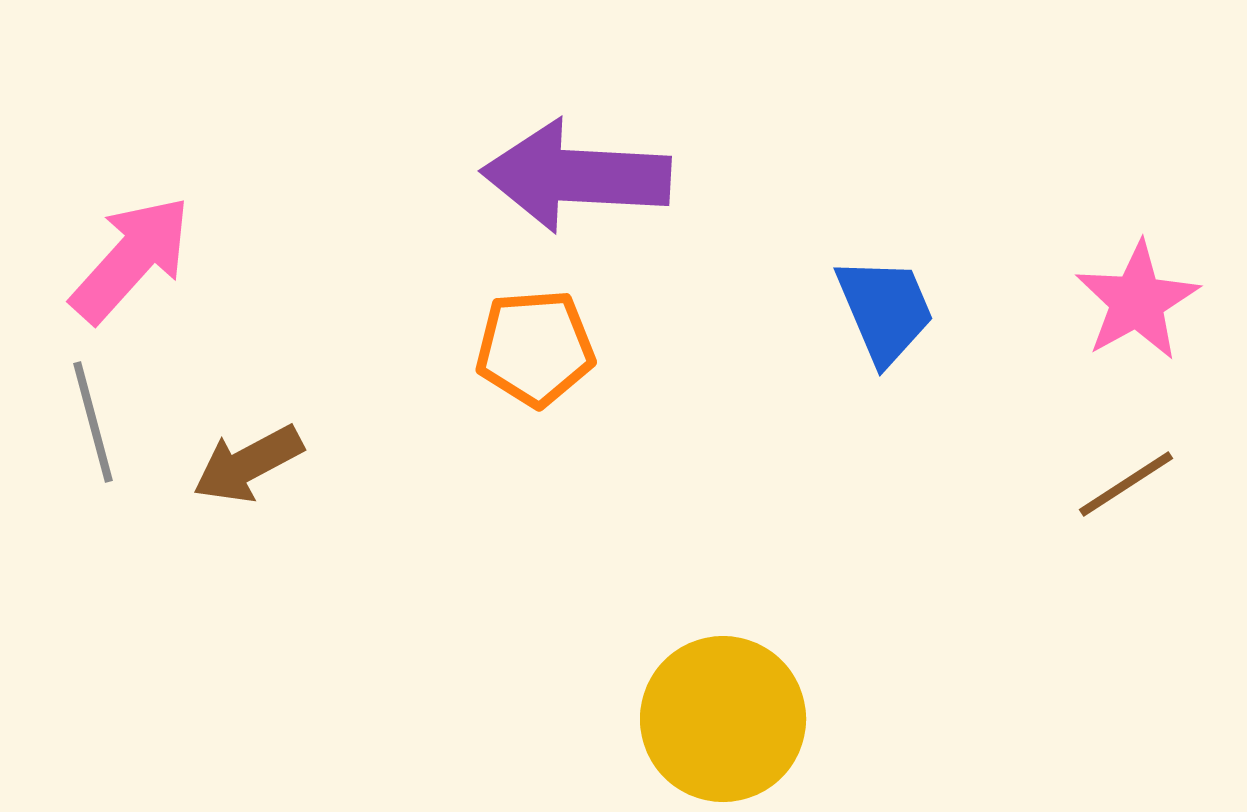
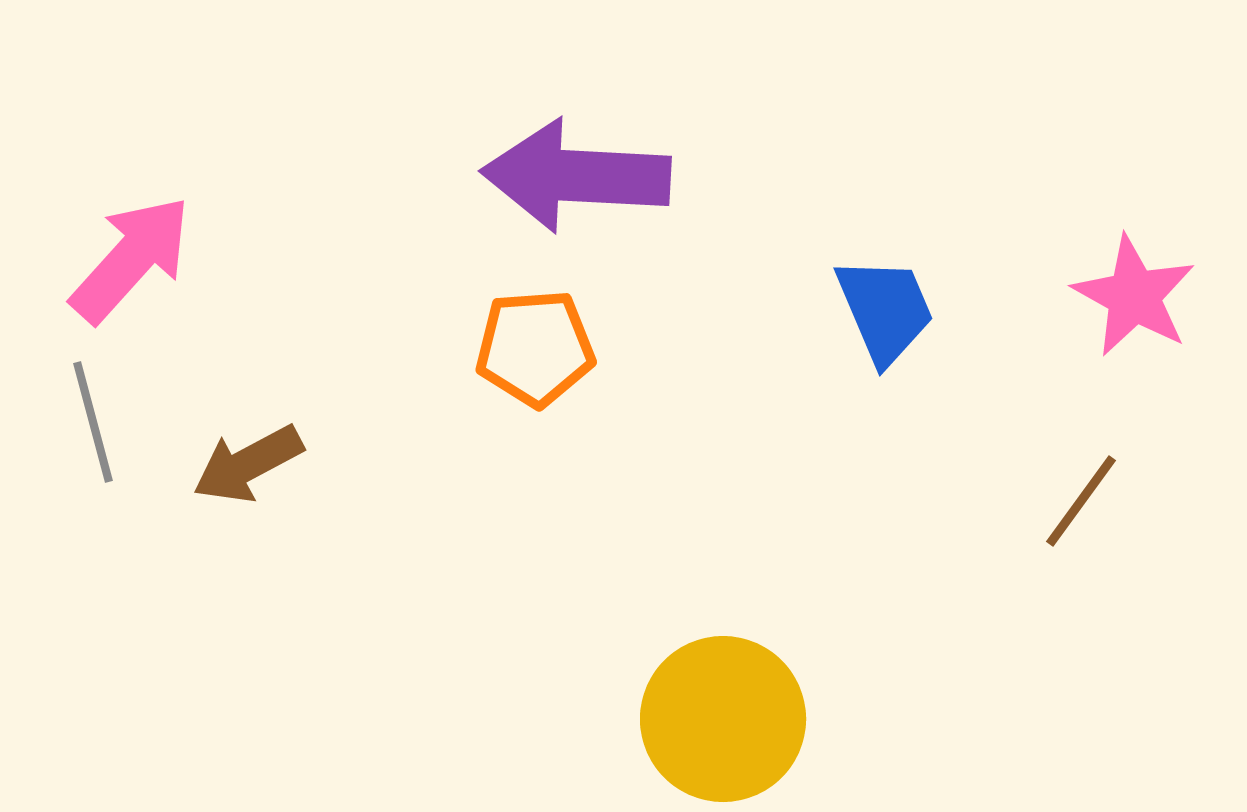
pink star: moved 3 px left, 5 px up; rotated 14 degrees counterclockwise
brown line: moved 45 px left, 17 px down; rotated 21 degrees counterclockwise
